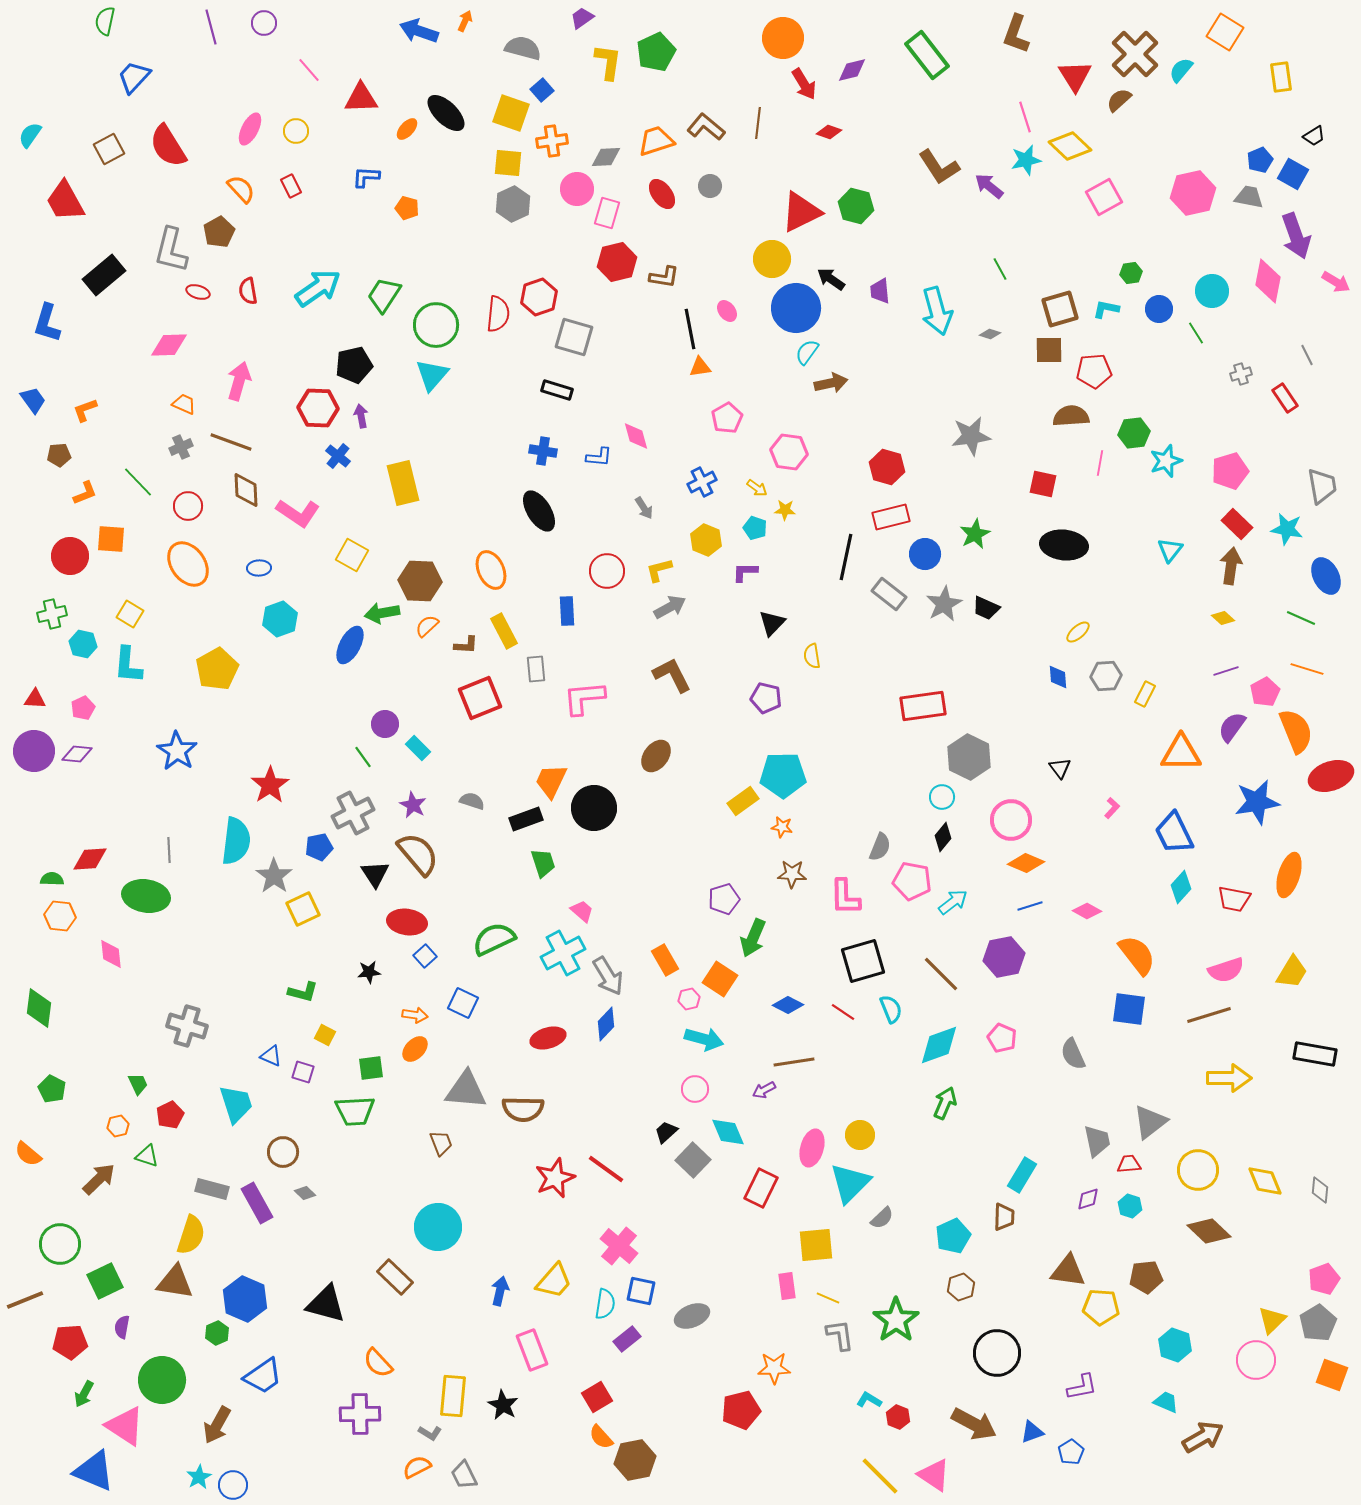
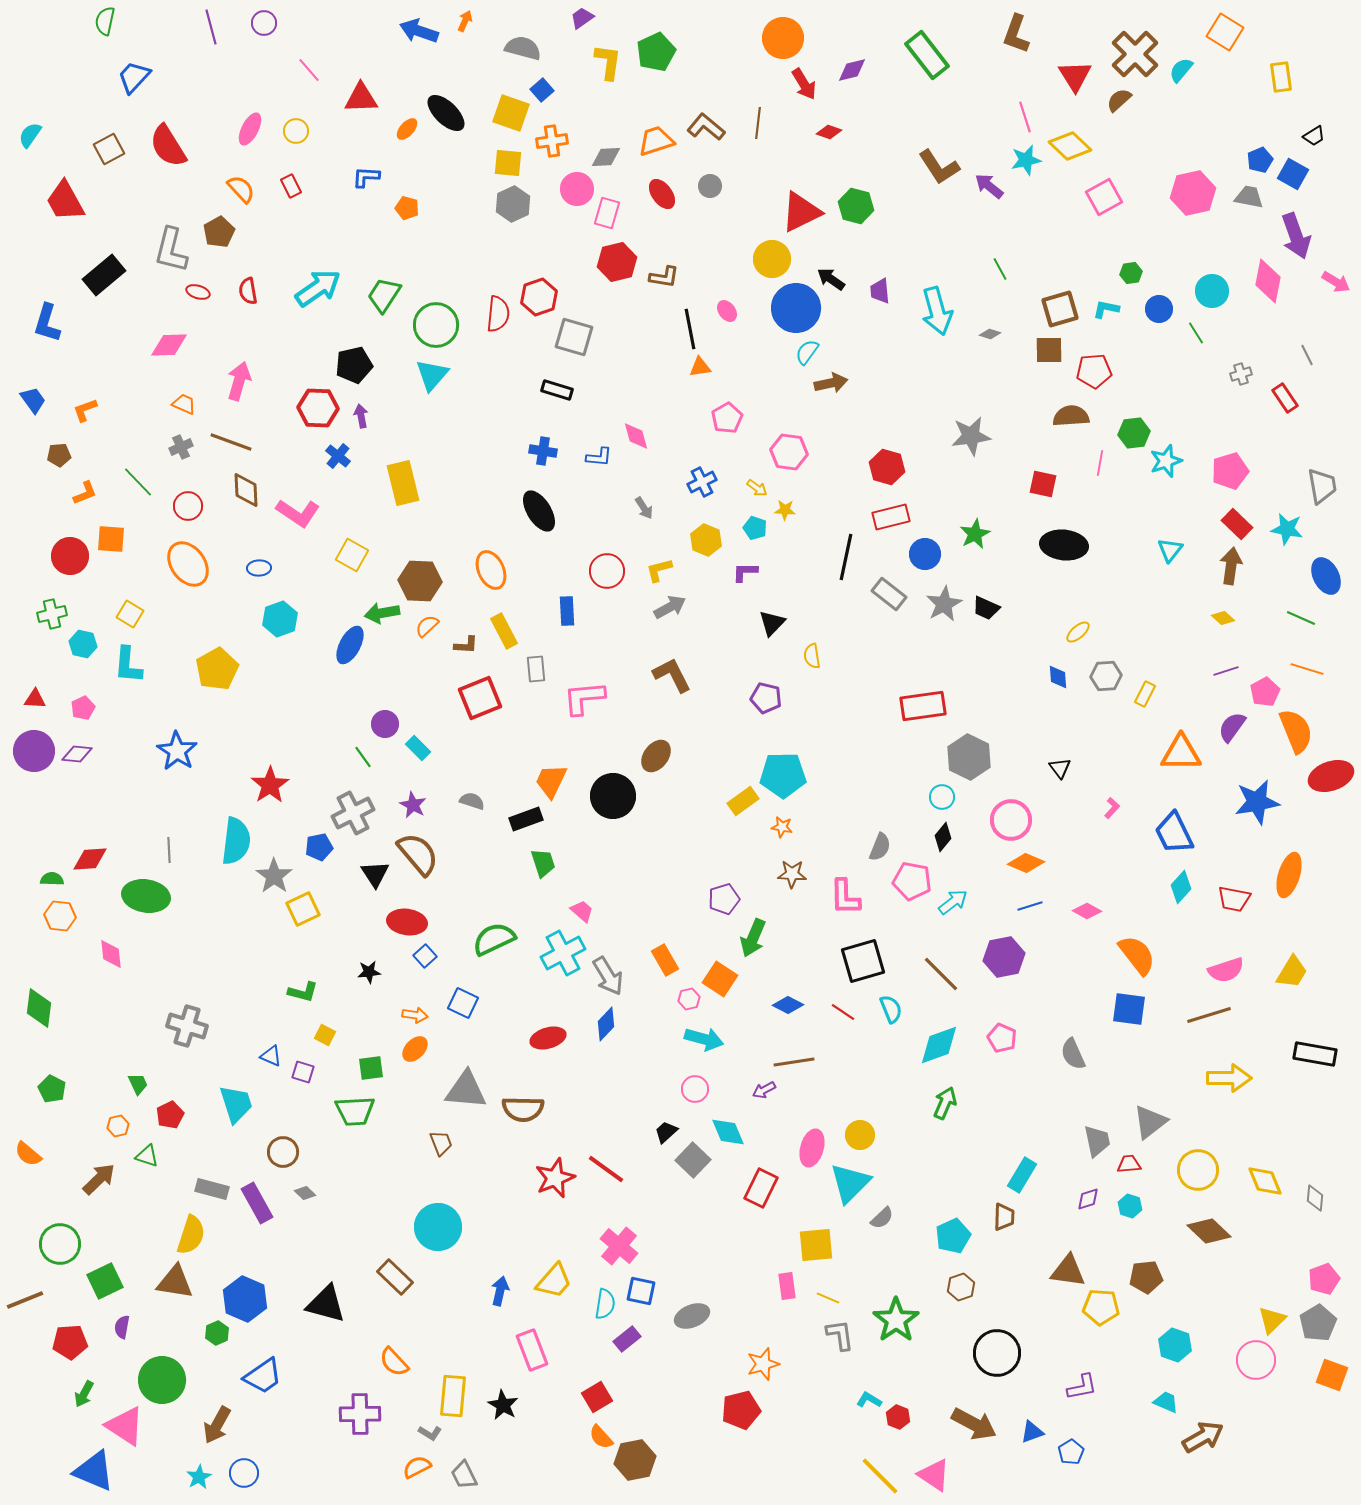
black circle at (594, 808): moved 19 px right, 12 px up
gray diamond at (1320, 1190): moved 5 px left, 8 px down
orange semicircle at (378, 1363): moved 16 px right, 1 px up
orange star at (774, 1368): moved 11 px left, 4 px up; rotated 16 degrees counterclockwise
blue circle at (233, 1485): moved 11 px right, 12 px up
